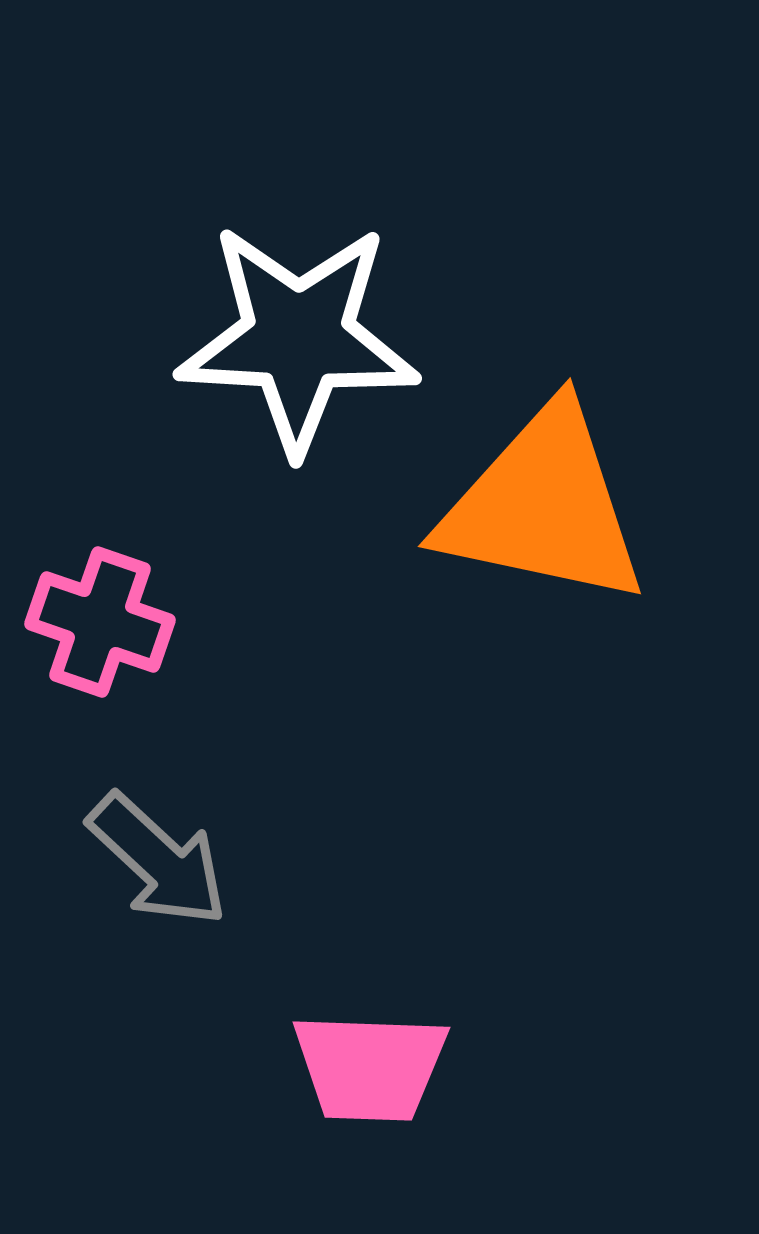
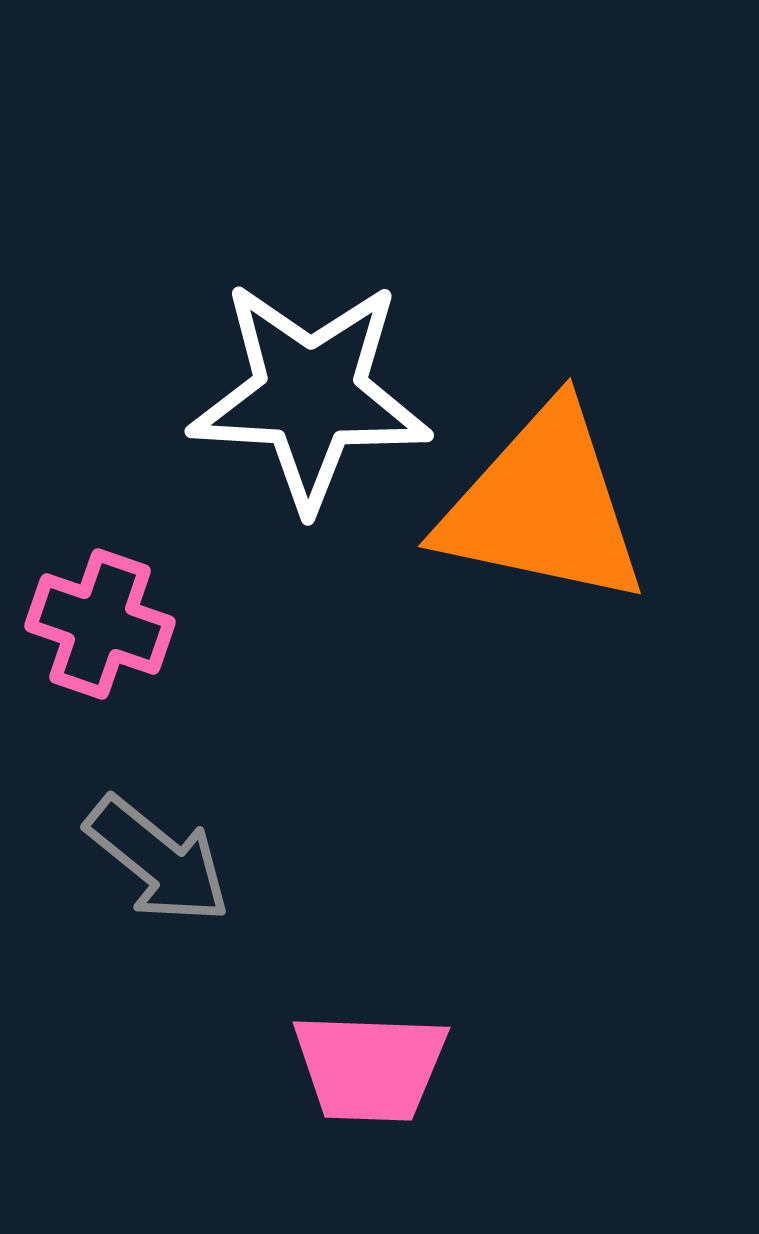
white star: moved 12 px right, 57 px down
pink cross: moved 2 px down
gray arrow: rotated 4 degrees counterclockwise
